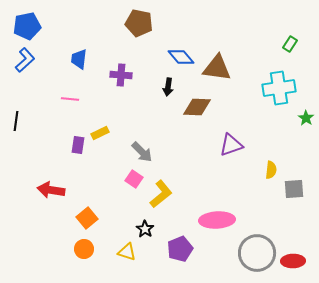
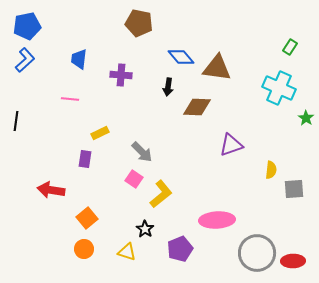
green rectangle: moved 3 px down
cyan cross: rotated 32 degrees clockwise
purple rectangle: moved 7 px right, 14 px down
